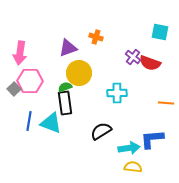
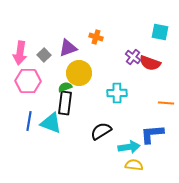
pink hexagon: moved 2 px left
gray square: moved 30 px right, 34 px up
black rectangle: rotated 15 degrees clockwise
blue L-shape: moved 5 px up
cyan arrow: moved 1 px up
yellow semicircle: moved 1 px right, 2 px up
